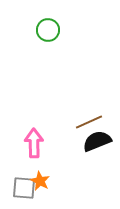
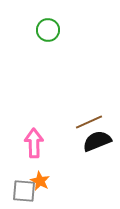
gray square: moved 3 px down
